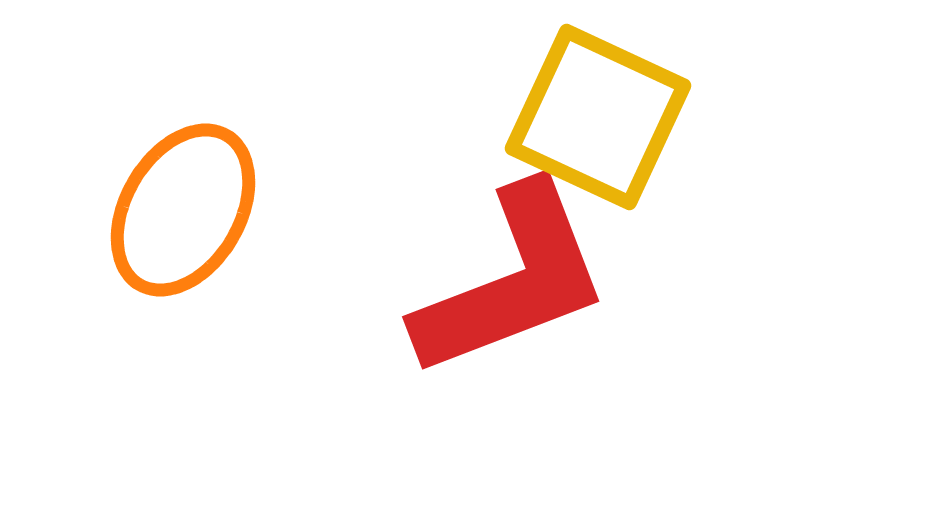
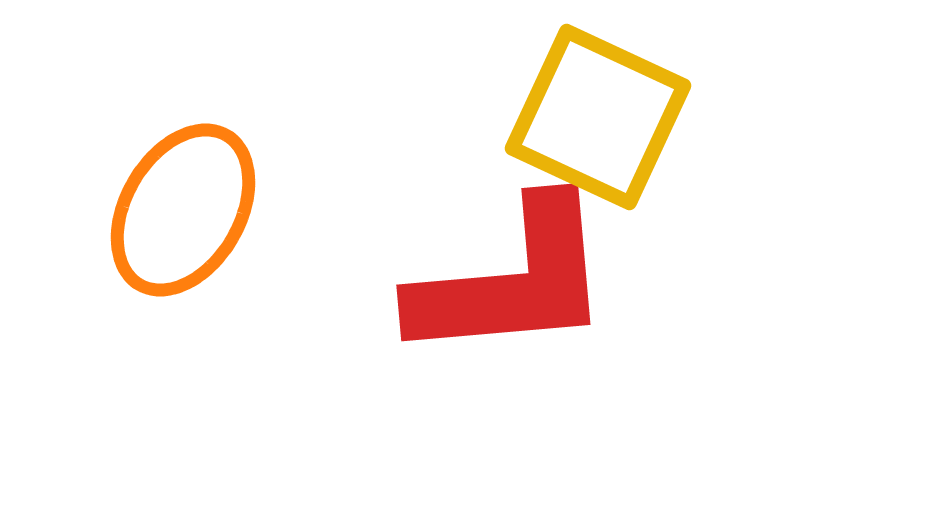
red L-shape: rotated 16 degrees clockwise
